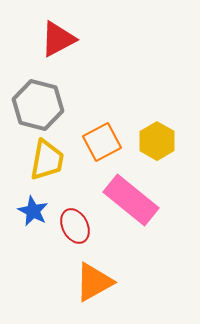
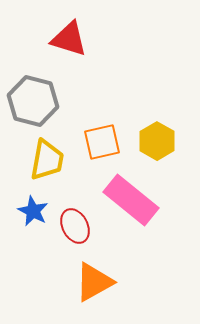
red triangle: moved 11 px right; rotated 45 degrees clockwise
gray hexagon: moved 5 px left, 4 px up
orange square: rotated 15 degrees clockwise
